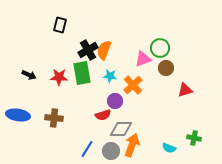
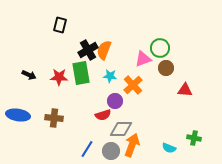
green rectangle: moved 1 px left
red triangle: rotated 21 degrees clockwise
